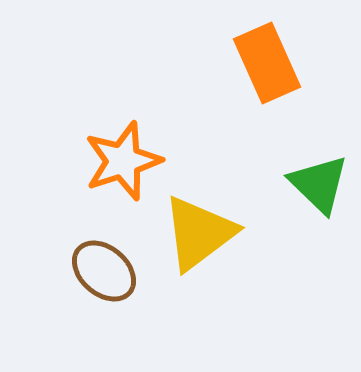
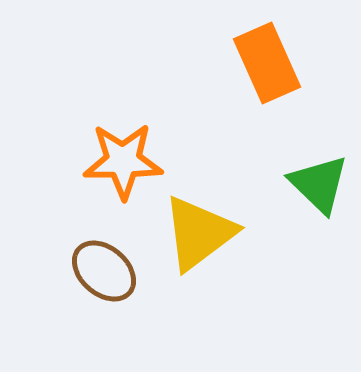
orange star: rotated 18 degrees clockwise
